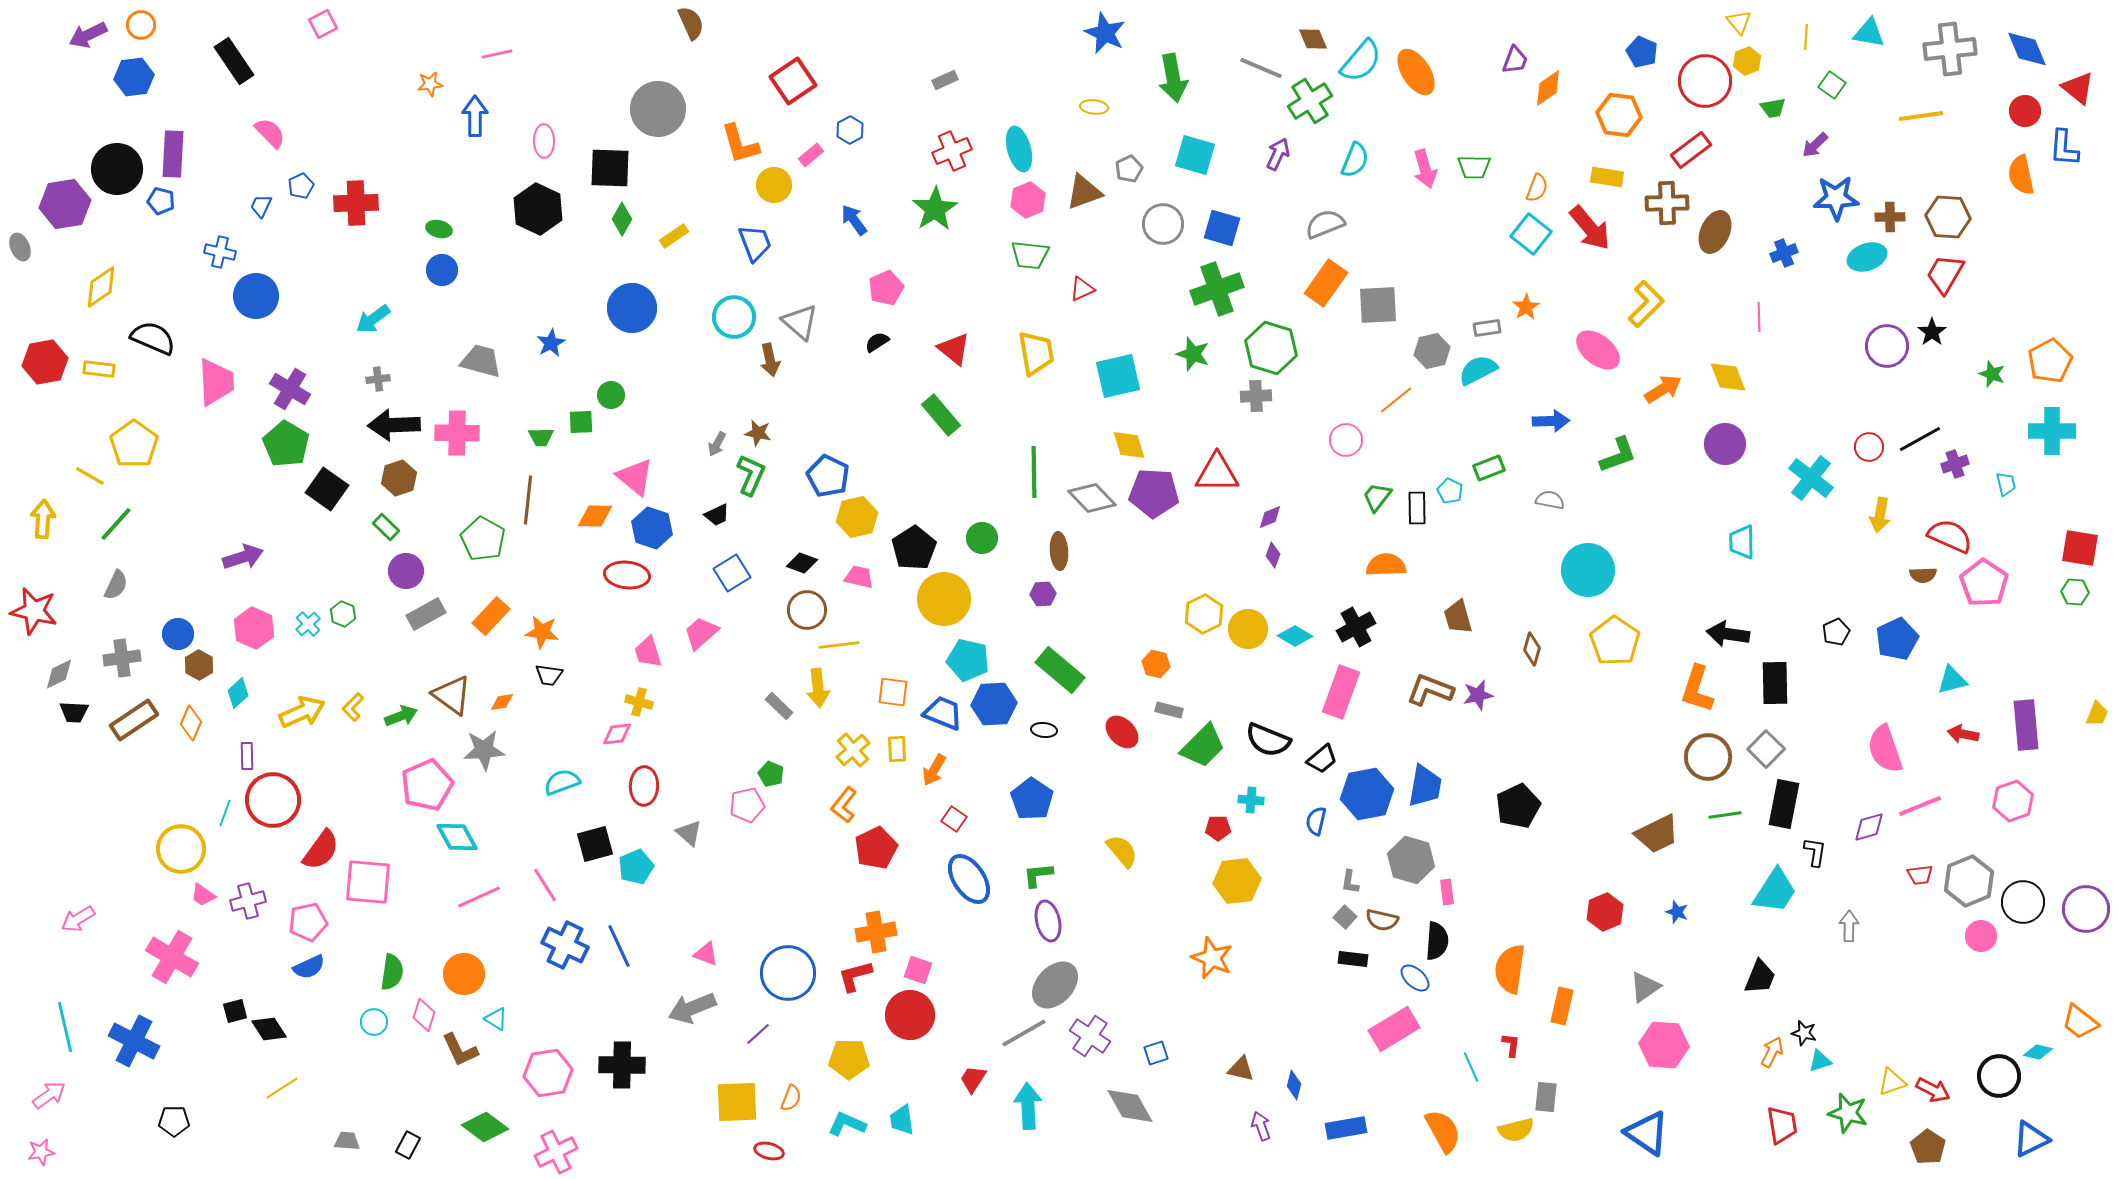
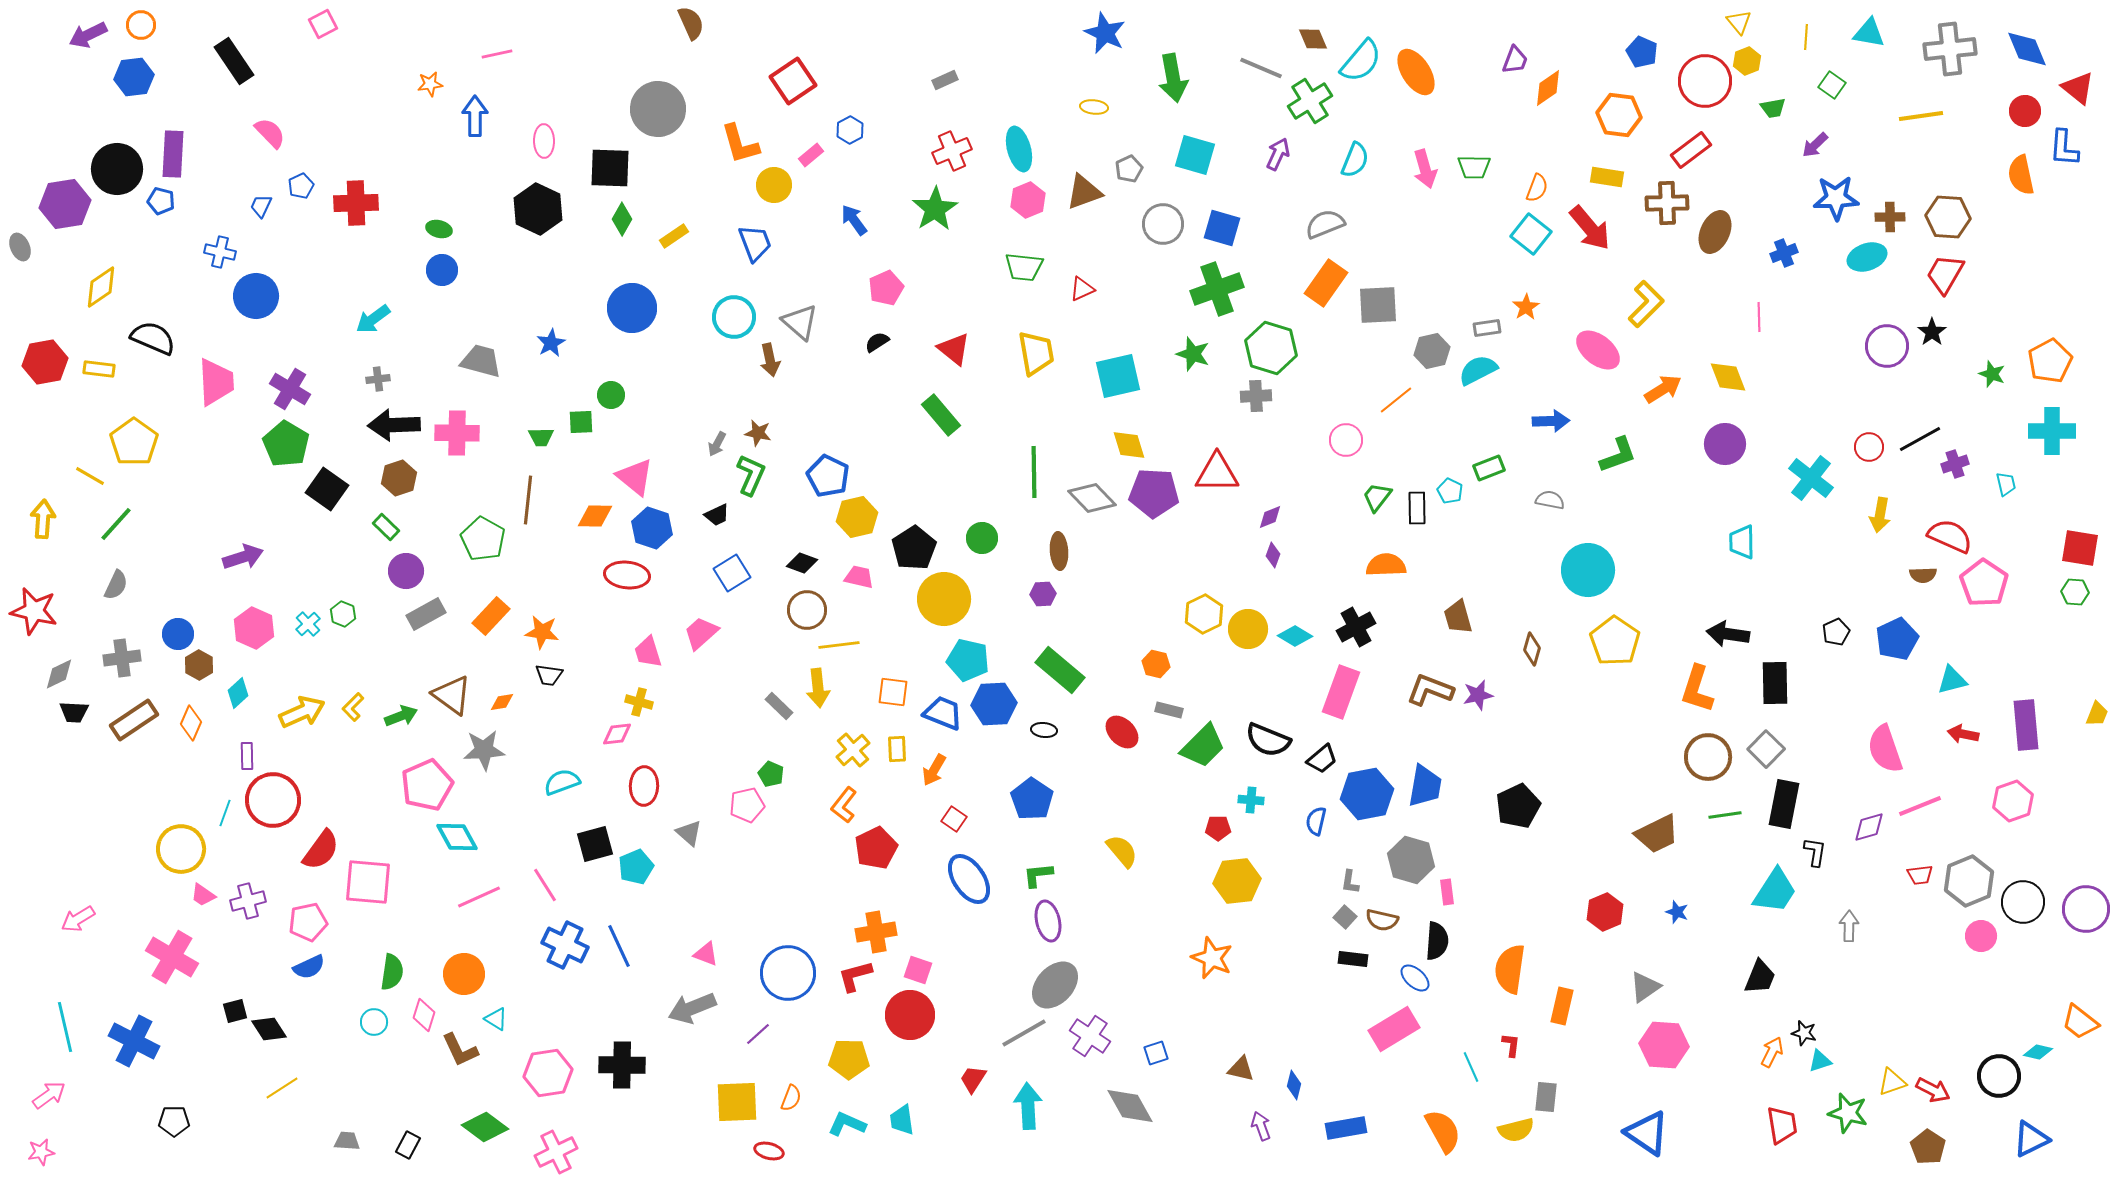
green trapezoid at (1030, 255): moved 6 px left, 12 px down
yellow pentagon at (134, 444): moved 2 px up
